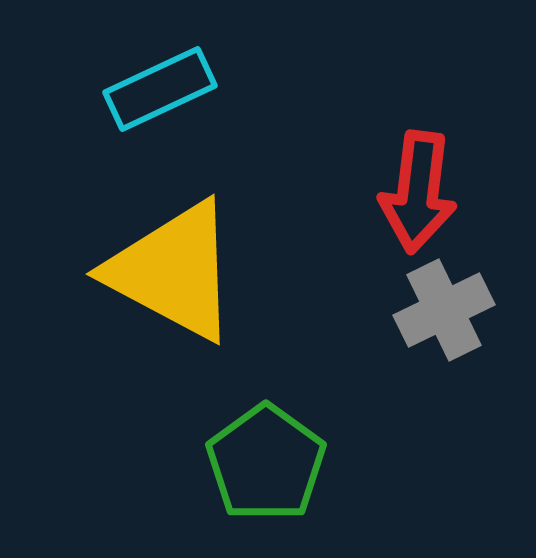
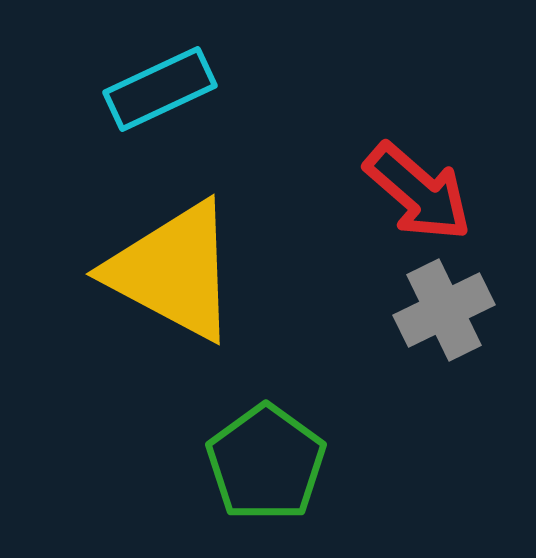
red arrow: rotated 56 degrees counterclockwise
